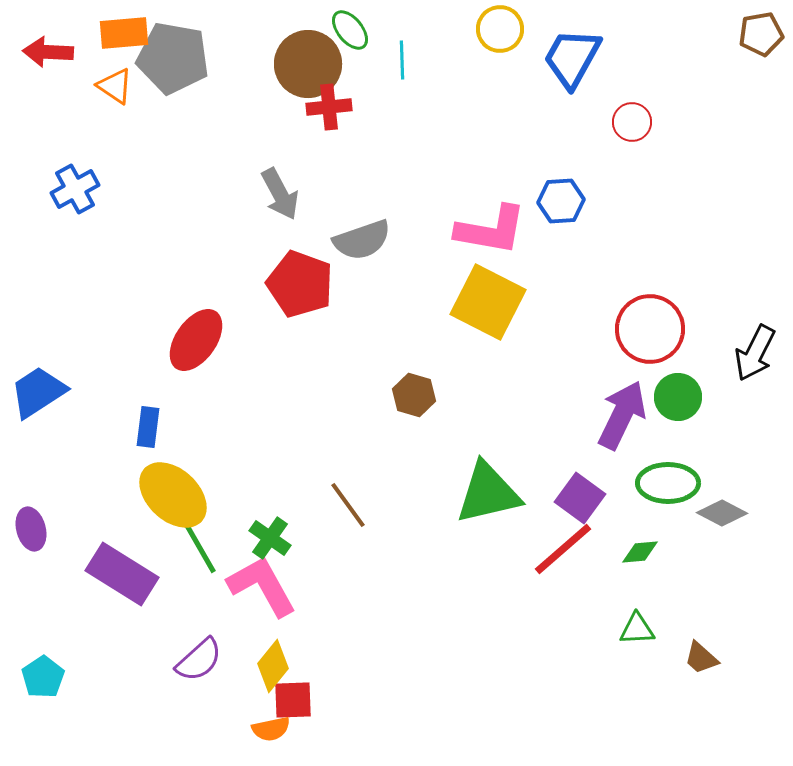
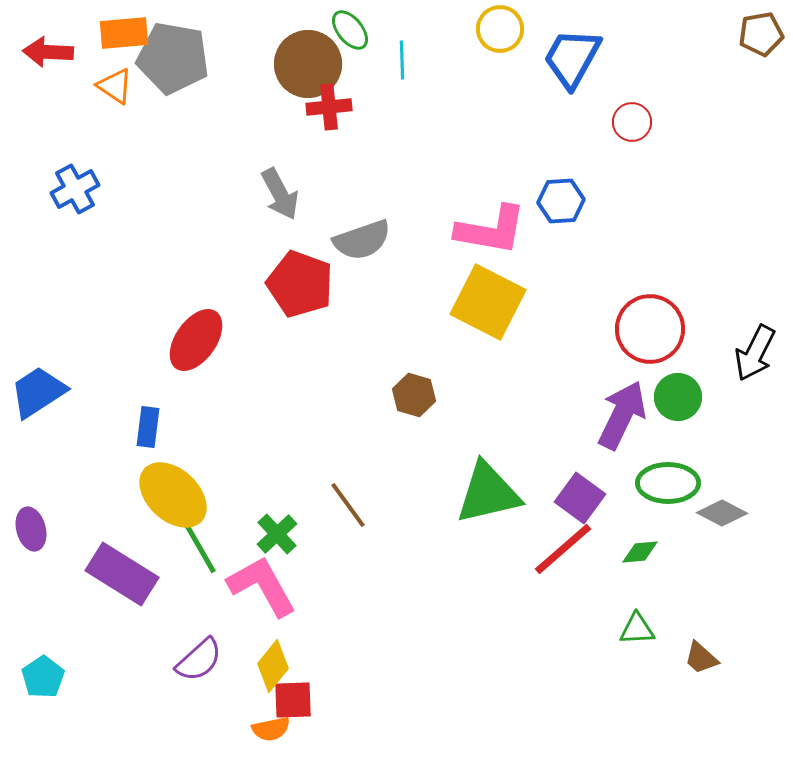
green cross at (270, 538): moved 7 px right, 4 px up; rotated 12 degrees clockwise
